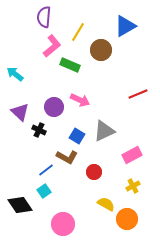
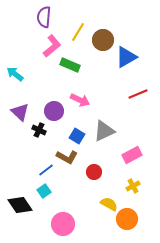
blue triangle: moved 1 px right, 31 px down
brown circle: moved 2 px right, 10 px up
purple circle: moved 4 px down
yellow semicircle: moved 3 px right
